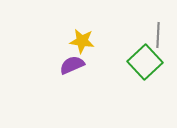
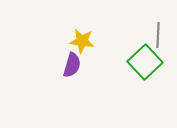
purple semicircle: rotated 130 degrees clockwise
